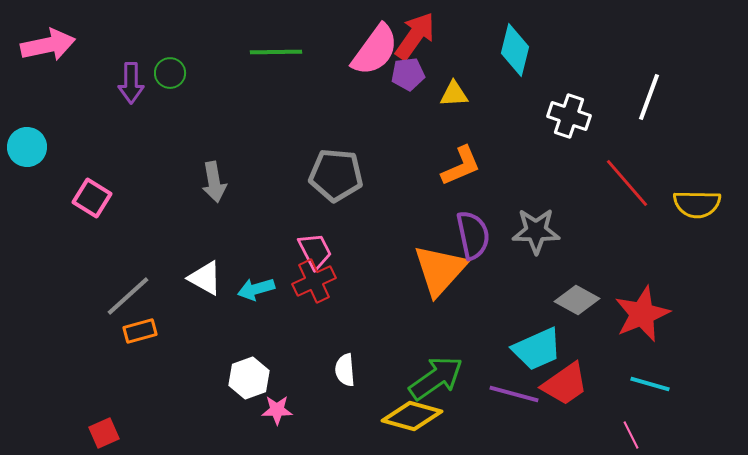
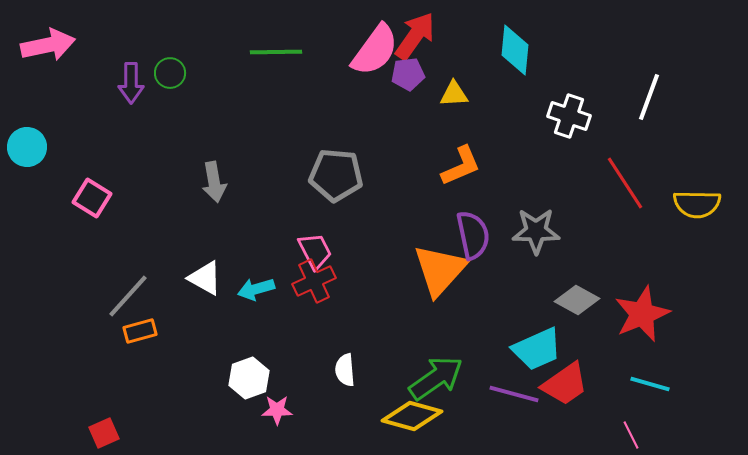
cyan diamond: rotated 9 degrees counterclockwise
red line: moved 2 px left; rotated 8 degrees clockwise
gray line: rotated 6 degrees counterclockwise
